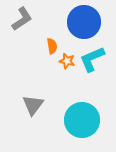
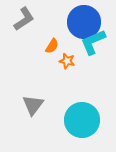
gray L-shape: moved 2 px right
orange semicircle: rotated 42 degrees clockwise
cyan L-shape: moved 1 px right, 17 px up
